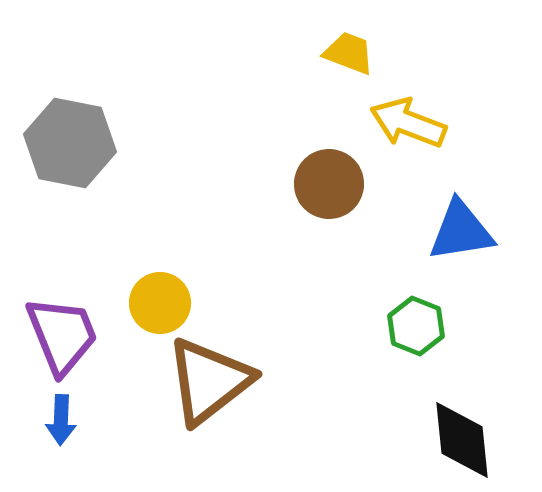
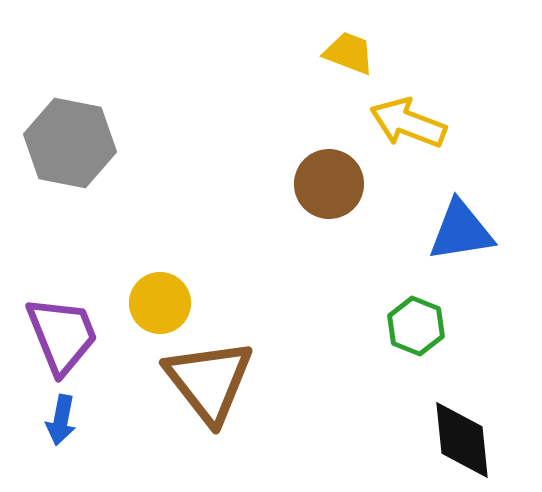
brown triangle: rotated 30 degrees counterclockwise
blue arrow: rotated 9 degrees clockwise
